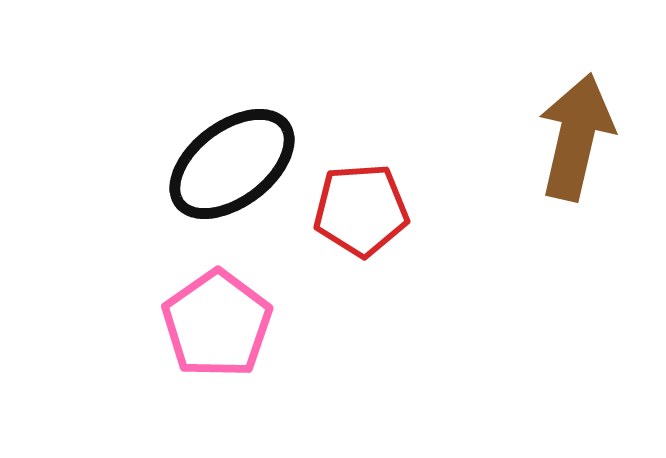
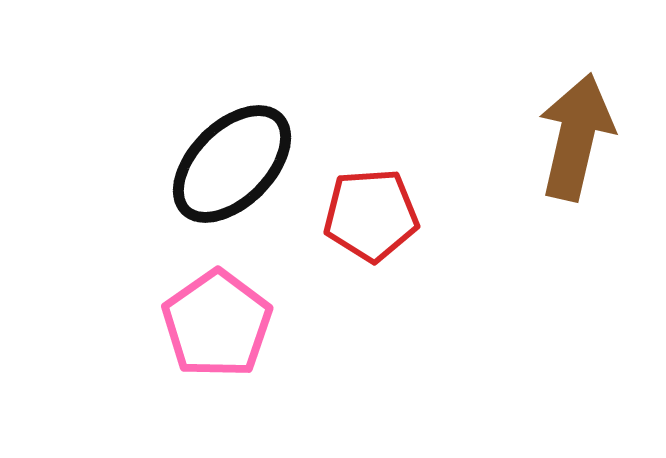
black ellipse: rotated 8 degrees counterclockwise
red pentagon: moved 10 px right, 5 px down
